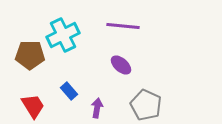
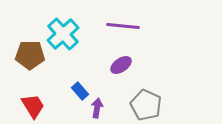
cyan cross: moved 1 px up; rotated 16 degrees counterclockwise
purple ellipse: rotated 75 degrees counterclockwise
blue rectangle: moved 11 px right
